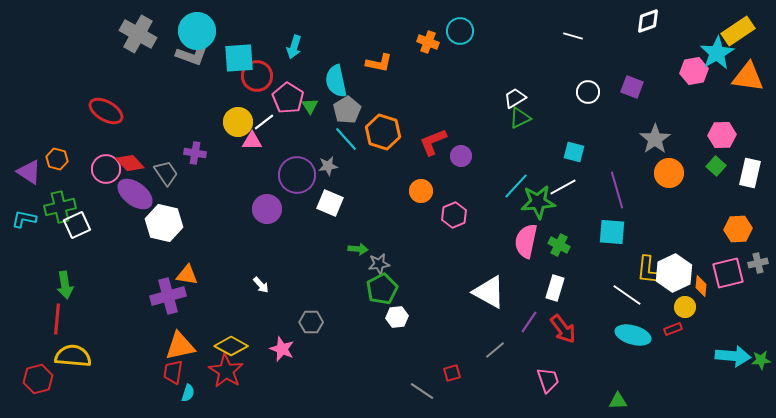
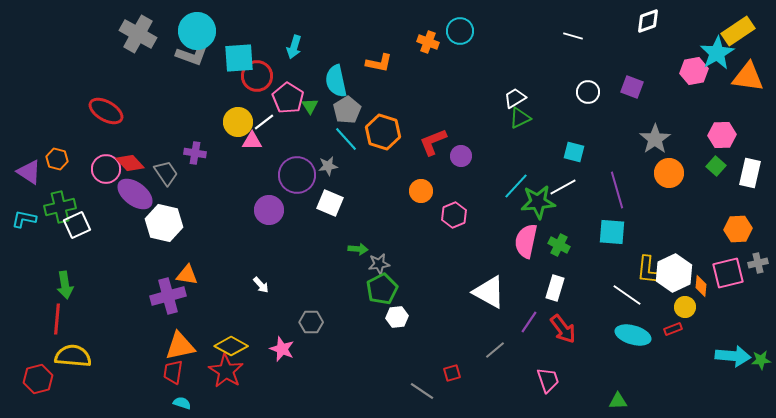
purple circle at (267, 209): moved 2 px right, 1 px down
cyan semicircle at (188, 393): moved 6 px left, 10 px down; rotated 90 degrees counterclockwise
